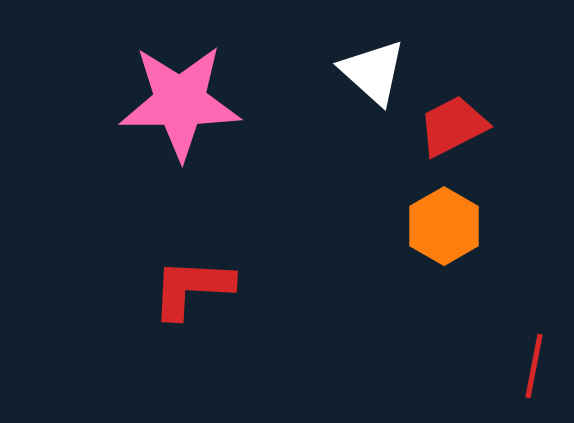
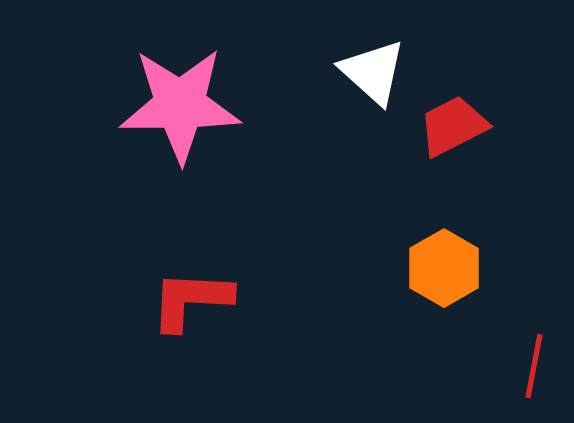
pink star: moved 3 px down
orange hexagon: moved 42 px down
red L-shape: moved 1 px left, 12 px down
